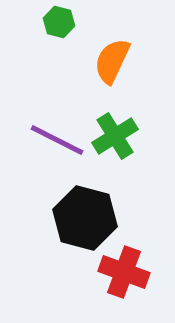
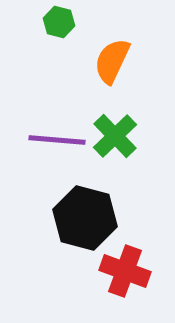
green cross: rotated 12 degrees counterclockwise
purple line: rotated 22 degrees counterclockwise
red cross: moved 1 px right, 1 px up
